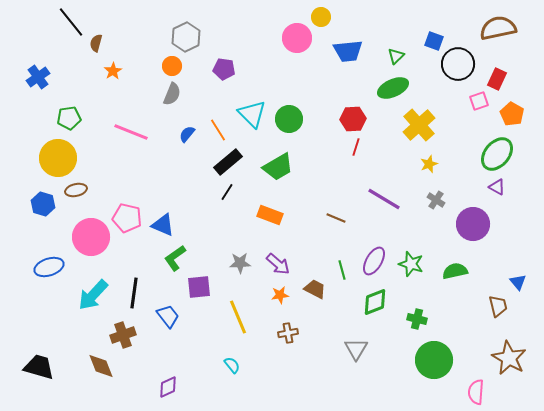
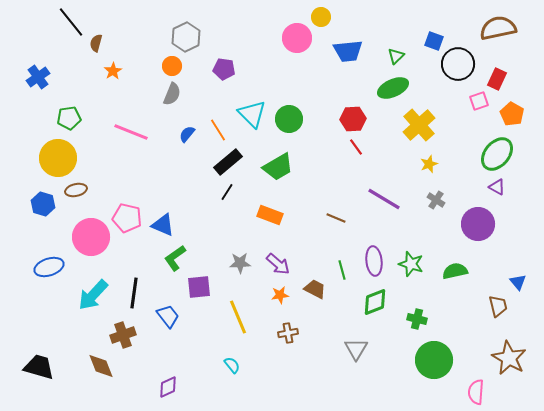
red line at (356, 147): rotated 54 degrees counterclockwise
purple circle at (473, 224): moved 5 px right
purple ellipse at (374, 261): rotated 36 degrees counterclockwise
